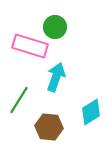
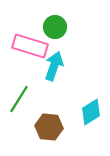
cyan arrow: moved 2 px left, 11 px up
green line: moved 1 px up
